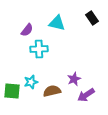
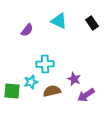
black rectangle: moved 5 px down
cyan triangle: moved 2 px right, 2 px up; rotated 12 degrees clockwise
cyan cross: moved 6 px right, 15 px down
purple star: rotated 24 degrees counterclockwise
